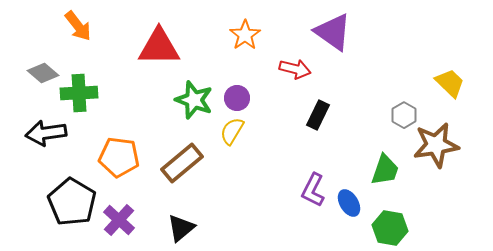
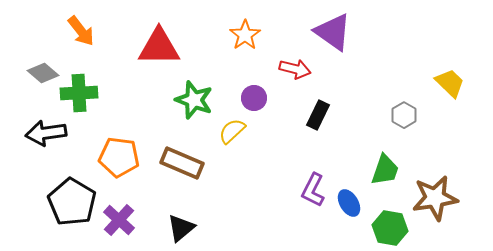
orange arrow: moved 3 px right, 5 px down
purple circle: moved 17 px right
yellow semicircle: rotated 16 degrees clockwise
brown star: moved 1 px left, 53 px down
brown rectangle: rotated 63 degrees clockwise
